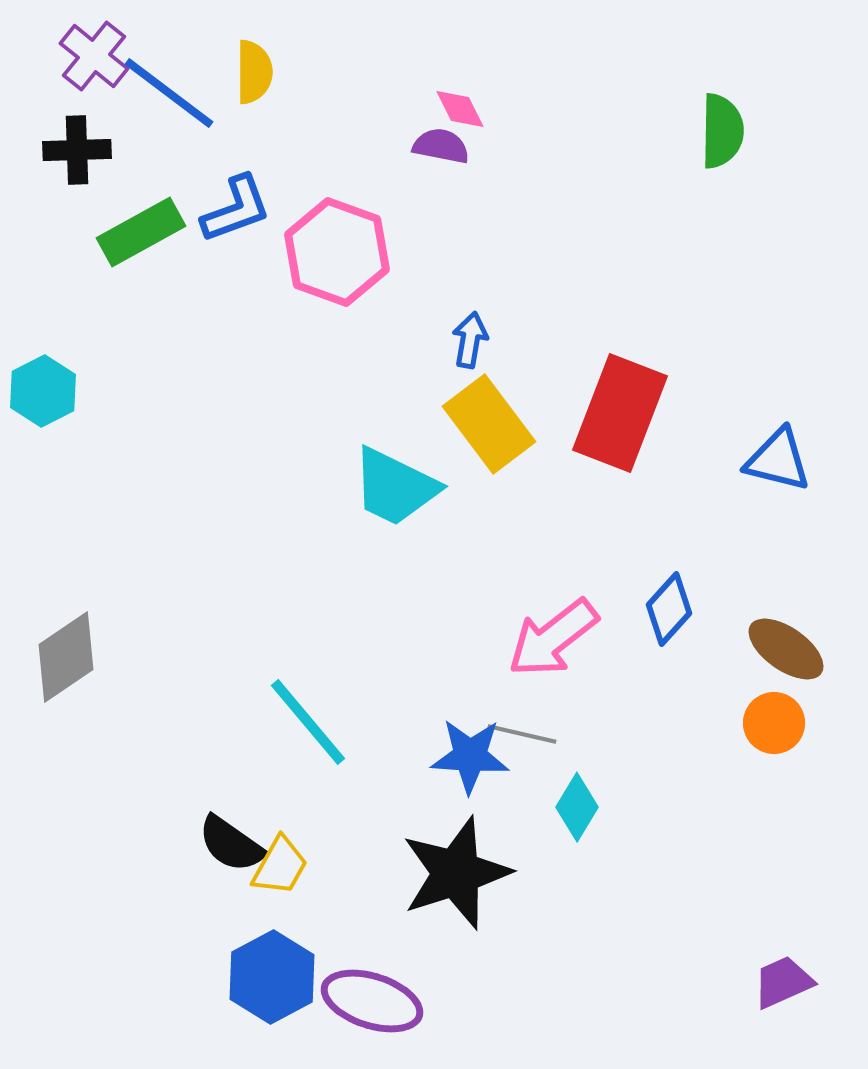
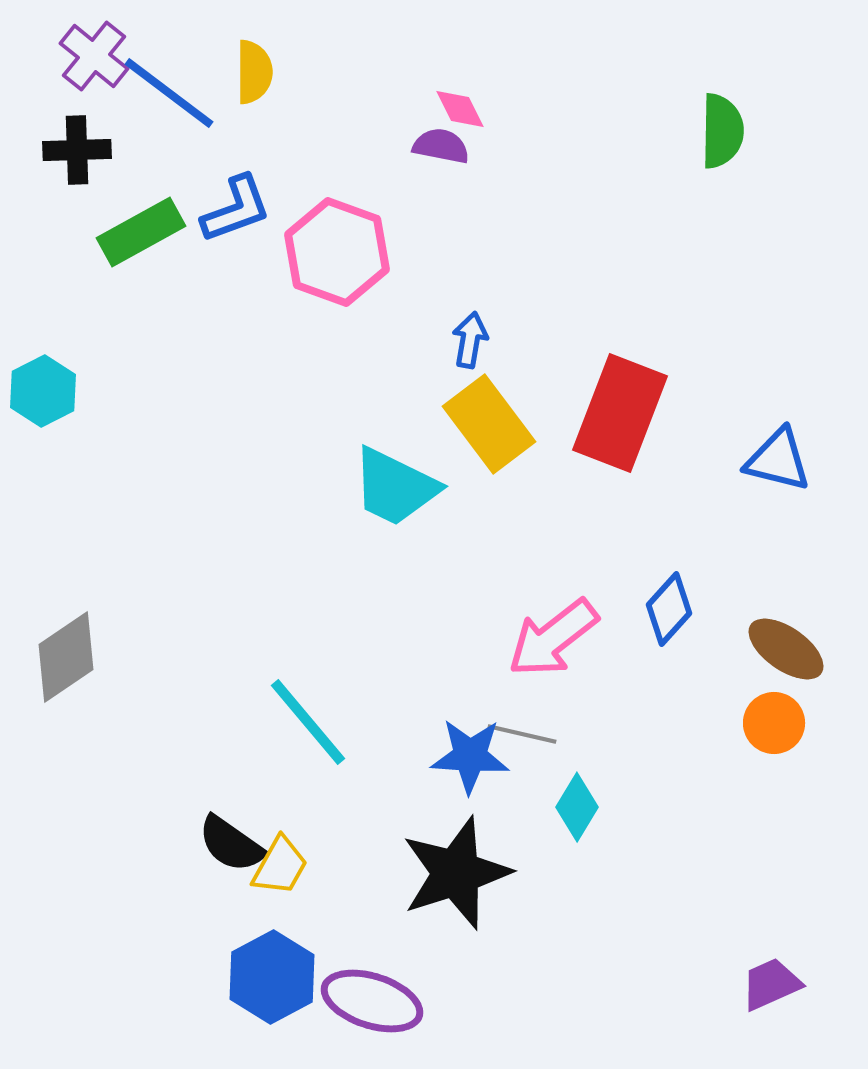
purple trapezoid: moved 12 px left, 2 px down
